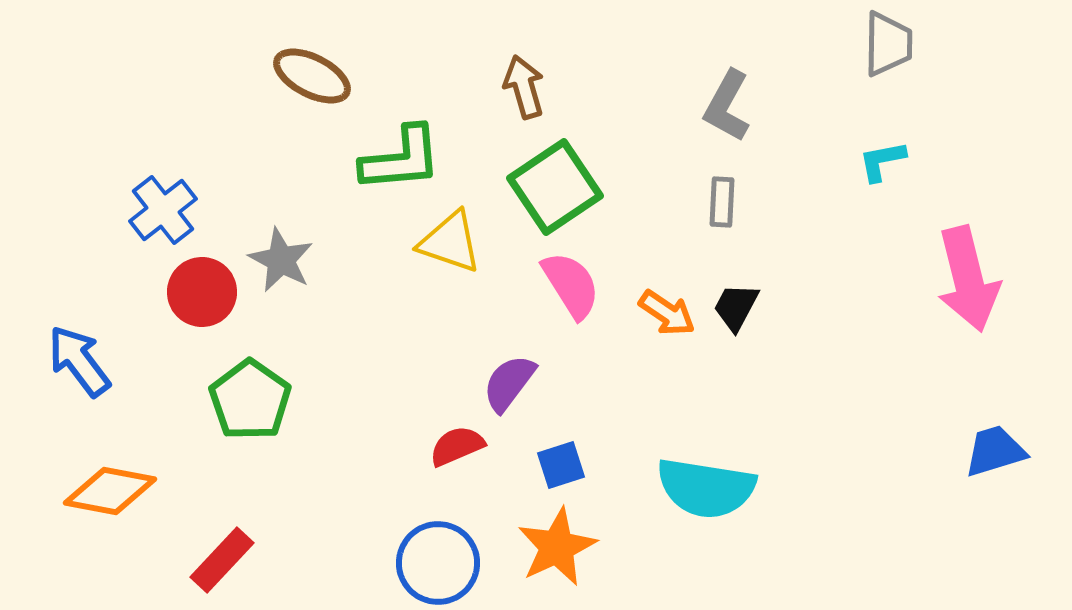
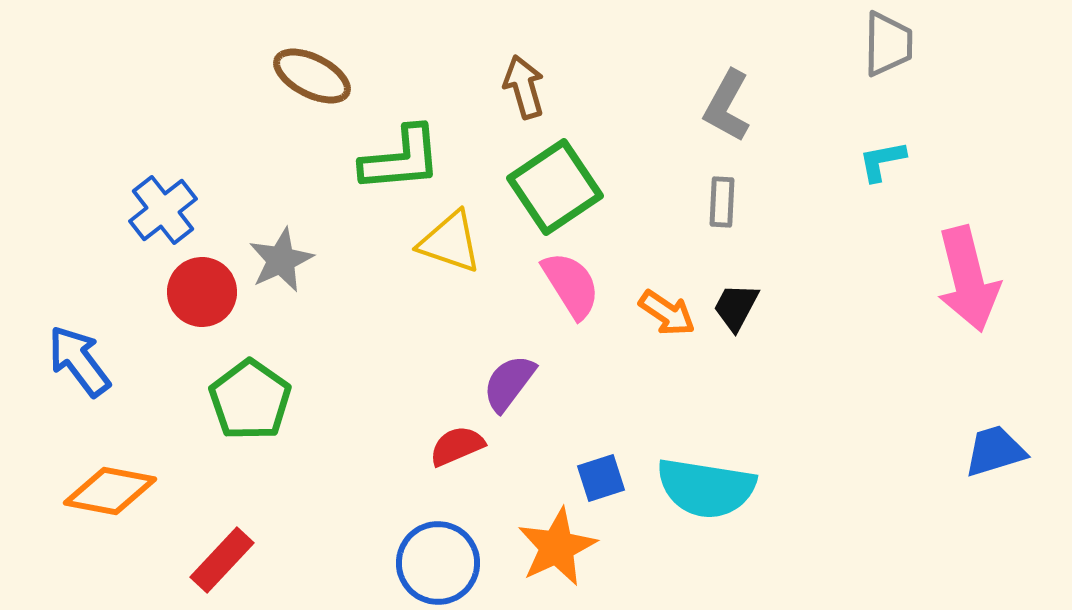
gray star: rotated 20 degrees clockwise
blue square: moved 40 px right, 13 px down
